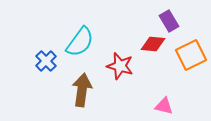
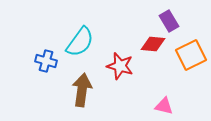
blue cross: rotated 30 degrees counterclockwise
